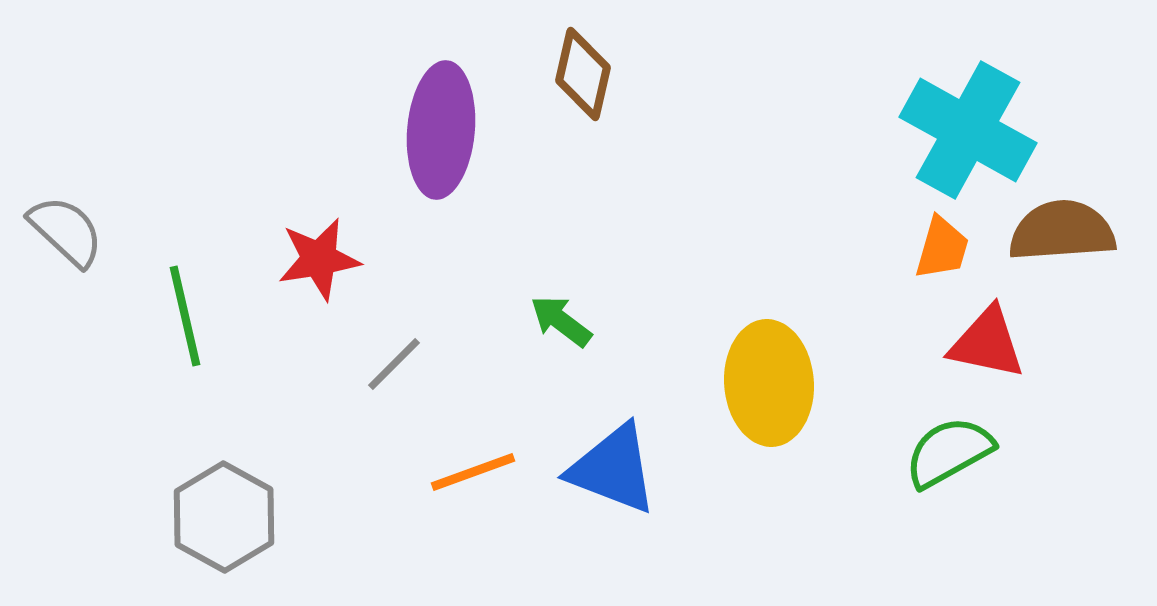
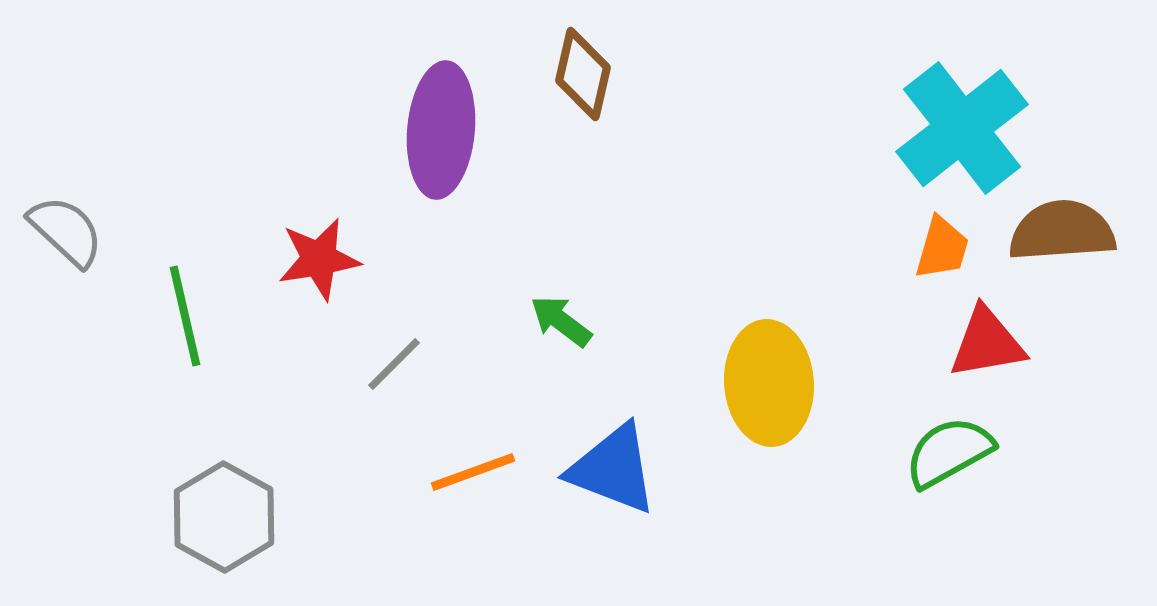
cyan cross: moved 6 px left, 2 px up; rotated 23 degrees clockwise
red triangle: rotated 22 degrees counterclockwise
